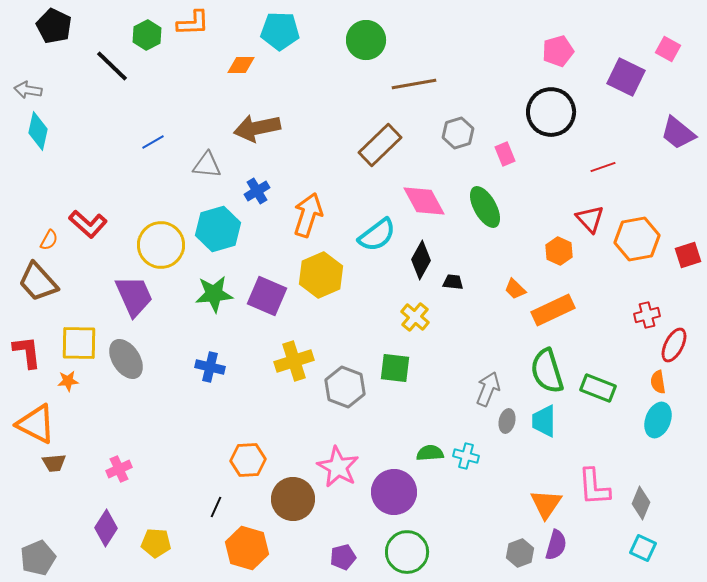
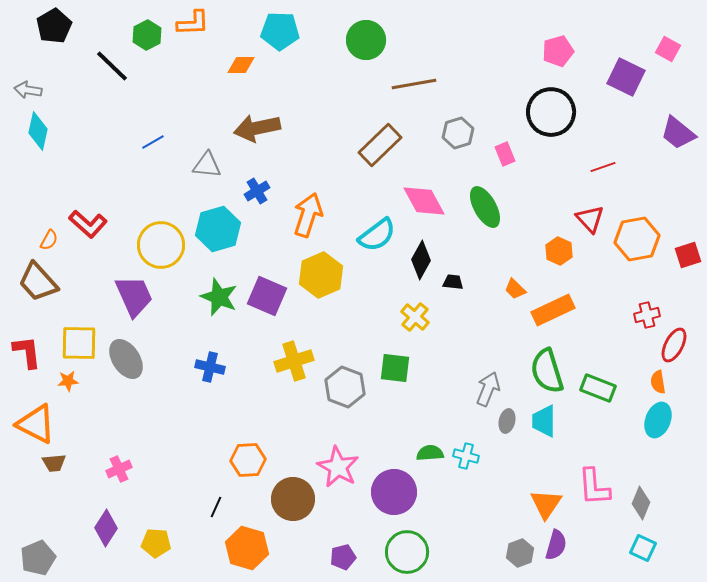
black pentagon at (54, 26): rotated 16 degrees clockwise
green star at (214, 294): moved 5 px right, 3 px down; rotated 27 degrees clockwise
